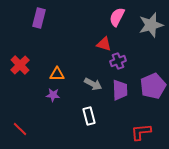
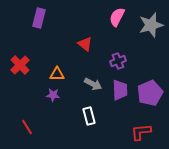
red triangle: moved 19 px left; rotated 21 degrees clockwise
purple pentagon: moved 3 px left, 7 px down
red line: moved 7 px right, 2 px up; rotated 14 degrees clockwise
